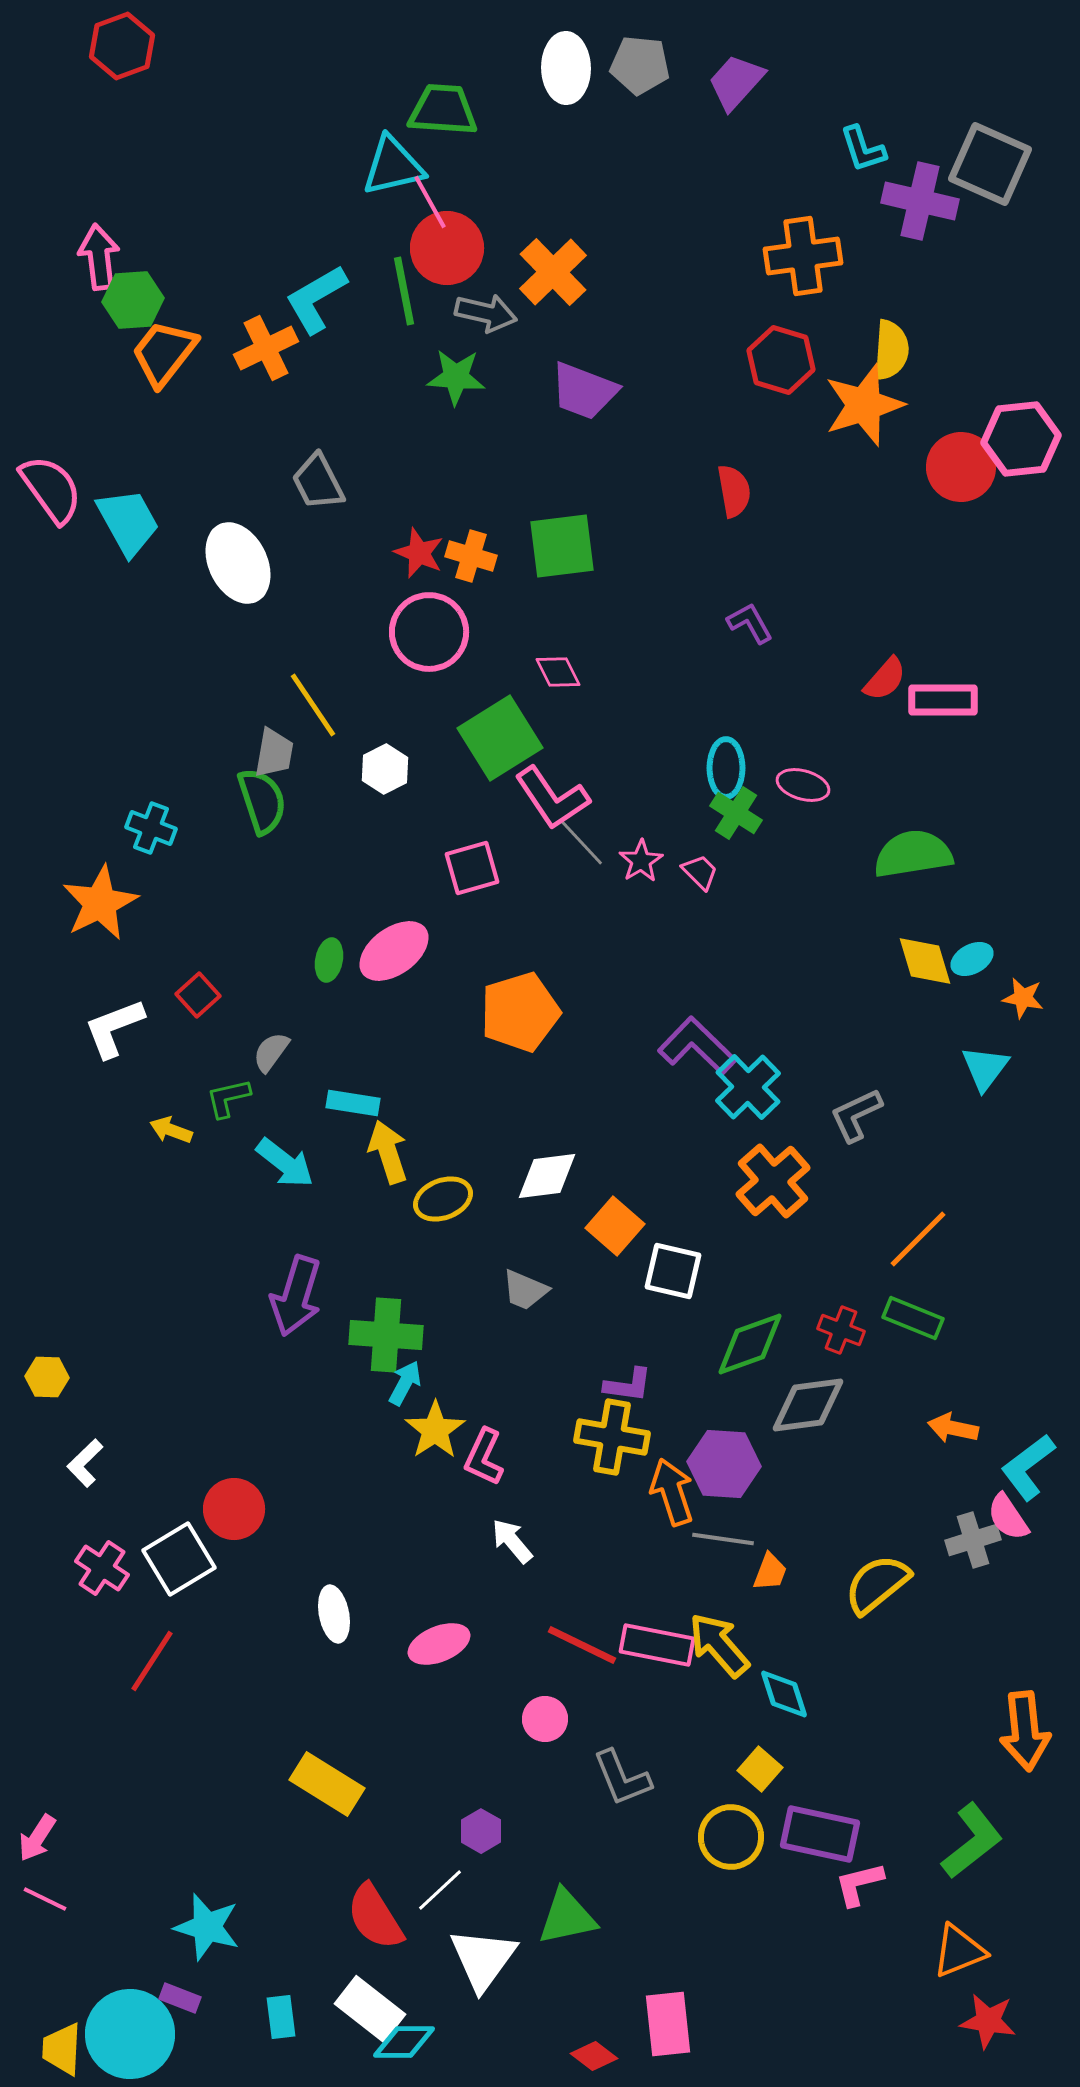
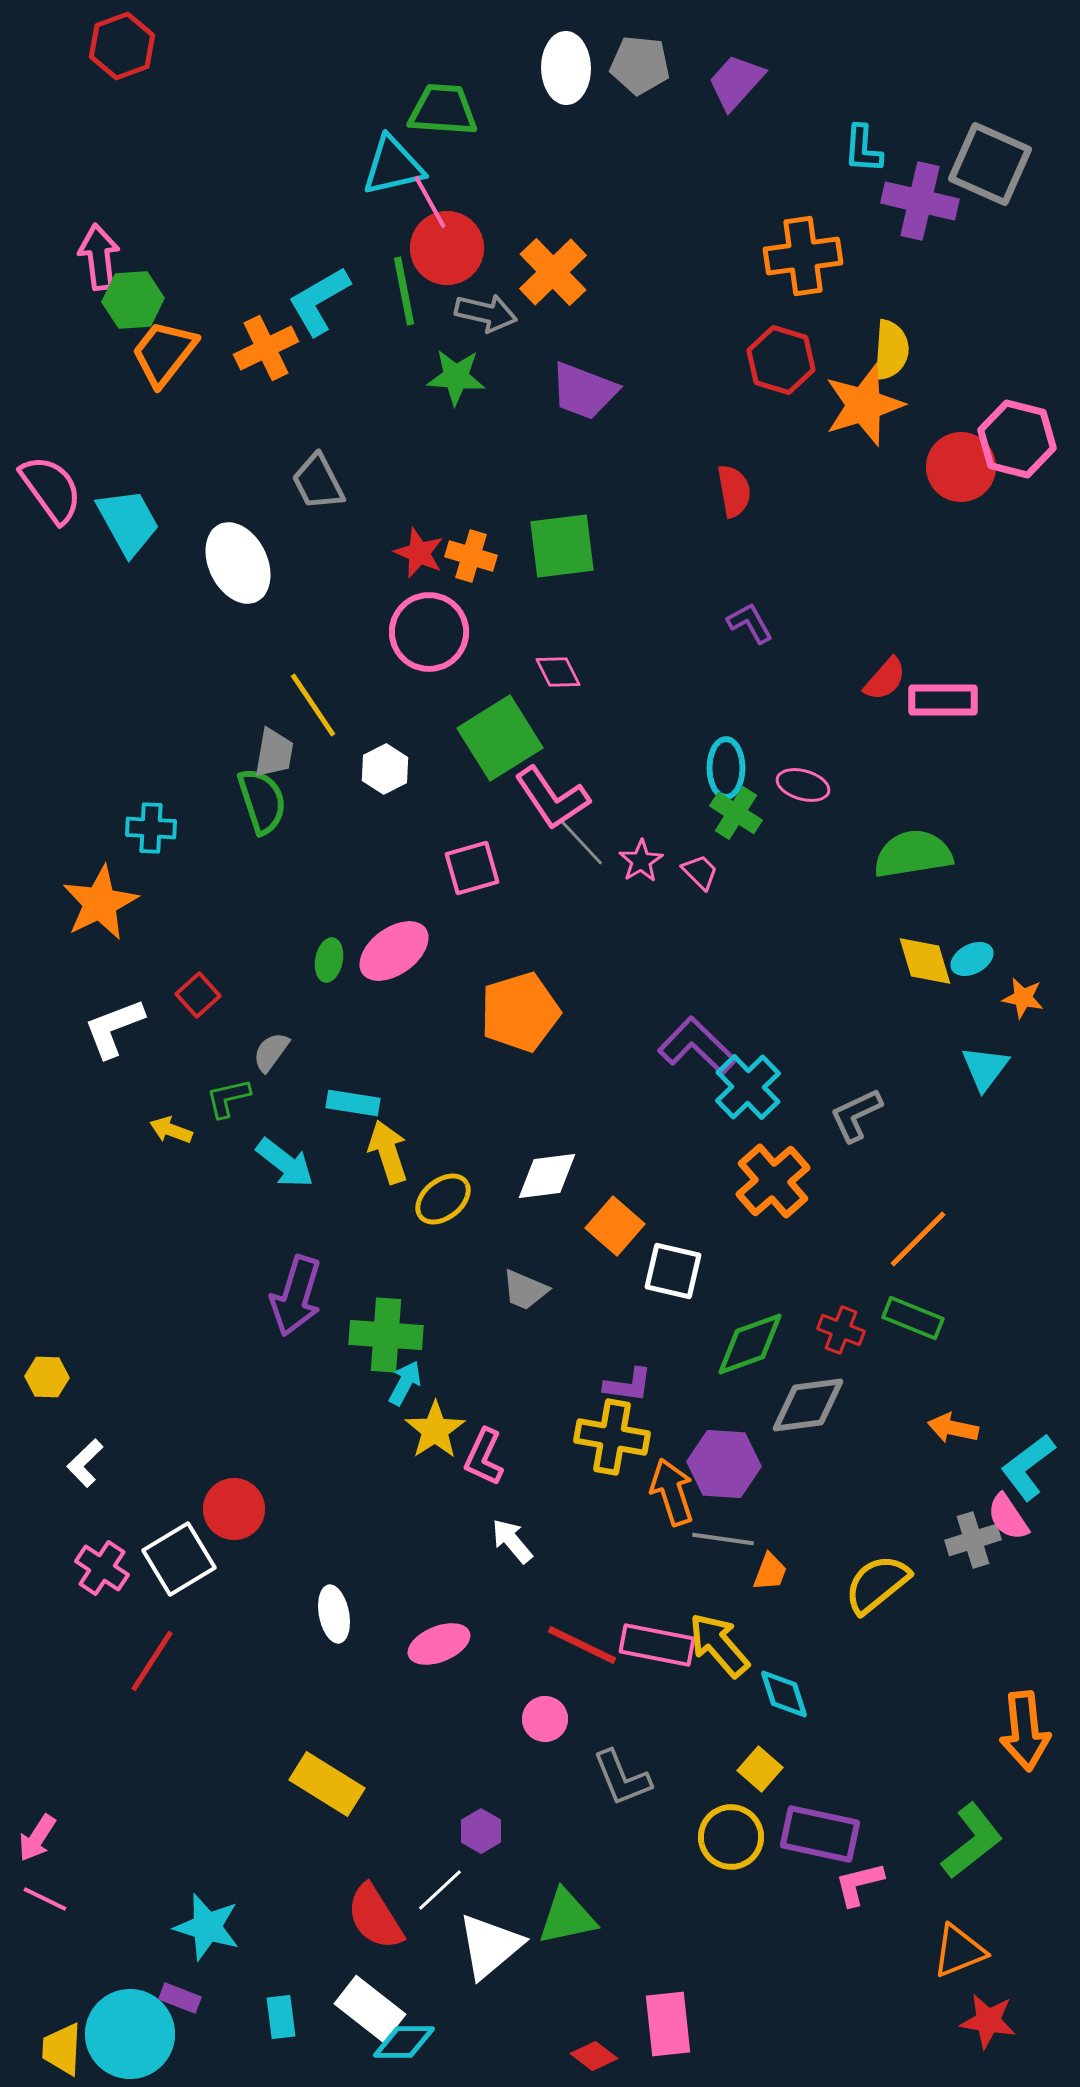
cyan L-shape at (863, 149): rotated 22 degrees clockwise
cyan L-shape at (316, 299): moved 3 px right, 2 px down
pink hexagon at (1021, 439): moved 4 px left; rotated 20 degrees clockwise
cyan cross at (151, 828): rotated 18 degrees counterclockwise
yellow ellipse at (443, 1199): rotated 18 degrees counterclockwise
white triangle at (483, 1959): moved 7 px right, 13 px up; rotated 14 degrees clockwise
